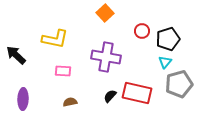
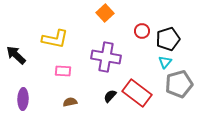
red rectangle: rotated 24 degrees clockwise
